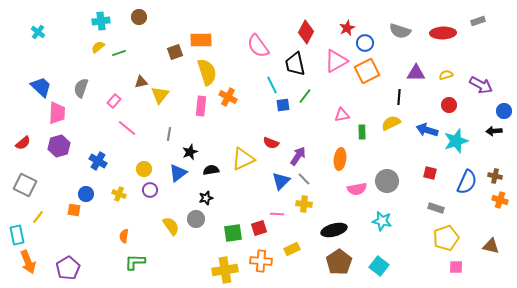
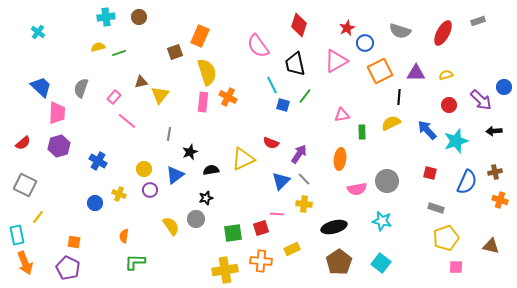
cyan cross at (101, 21): moved 5 px right, 4 px up
red diamond at (306, 32): moved 7 px left, 7 px up; rotated 10 degrees counterclockwise
red ellipse at (443, 33): rotated 60 degrees counterclockwise
orange rectangle at (201, 40): moved 1 px left, 4 px up; rotated 65 degrees counterclockwise
yellow semicircle at (98, 47): rotated 24 degrees clockwise
orange square at (367, 71): moved 13 px right
purple arrow at (481, 85): moved 15 px down; rotated 15 degrees clockwise
pink rectangle at (114, 101): moved 4 px up
blue square at (283, 105): rotated 24 degrees clockwise
pink rectangle at (201, 106): moved 2 px right, 4 px up
blue circle at (504, 111): moved 24 px up
pink line at (127, 128): moved 7 px up
blue arrow at (427, 130): rotated 30 degrees clockwise
purple arrow at (298, 156): moved 1 px right, 2 px up
blue triangle at (178, 173): moved 3 px left, 2 px down
brown cross at (495, 176): moved 4 px up; rotated 24 degrees counterclockwise
blue circle at (86, 194): moved 9 px right, 9 px down
orange square at (74, 210): moved 32 px down
red square at (259, 228): moved 2 px right
black ellipse at (334, 230): moved 3 px up
orange arrow at (28, 262): moved 3 px left, 1 px down
cyan square at (379, 266): moved 2 px right, 3 px up
purple pentagon at (68, 268): rotated 15 degrees counterclockwise
